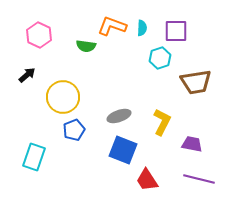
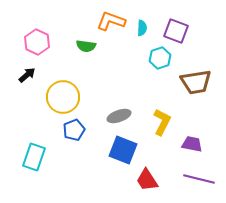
orange L-shape: moved 1 px left, 5 px up
purple square: rotated 20 degrees clockwise
pink hexagon: moved 2 px left, 7 px down
